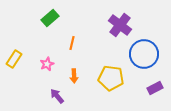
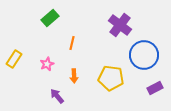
blue circle: moved 1 px down
